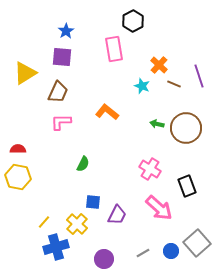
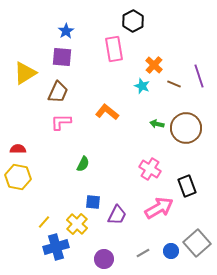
orange cross: moved 5 px left
pink arrow: rotated 72 degrees counterclockwise
